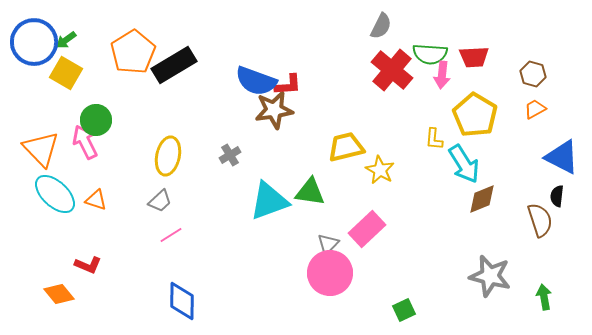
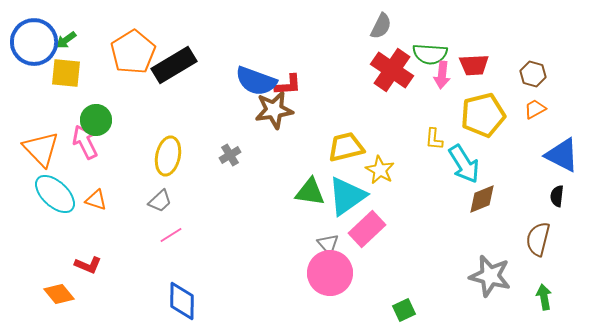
red trapezoid at (474, 57): moved 8 px down
red cross at (392, 70): rotated 6 degrees counterclockwise
yellow square at (66, 73): rotated 24 degrees counterclockwise
yellow pentagon at (475, 115): moved 8 px right; rotated 27 degrees clockwise
blue triangle at (562, 157): moved 2 px up
cyan triangle at (269, 201): moved 78 px right, 5 px up; rotated 15 degrees counterclockwise
brown semicircle at (540, 220): moved 2 px left, 19 px down; rotated 148 degrees counterclockwise
gray triangle at (328, 244): rotated 25 degrees counterclockwise
